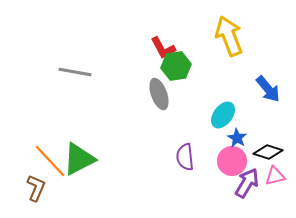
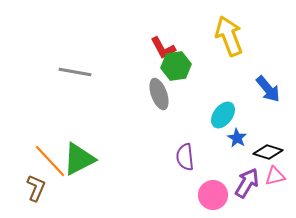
pink circle: moved 19 px left, 34 px down
